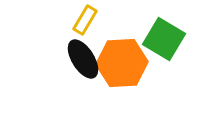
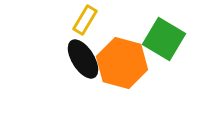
orange hexagon: rotated 18 degrees clockwise
